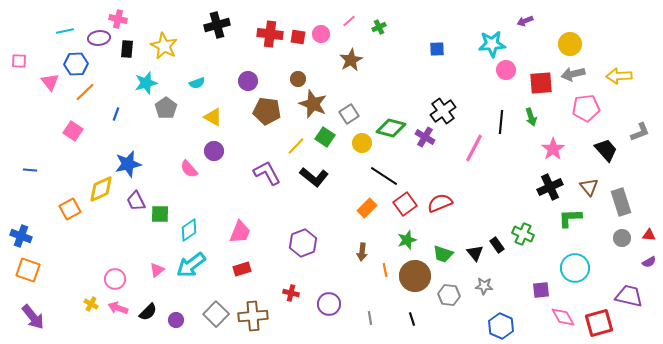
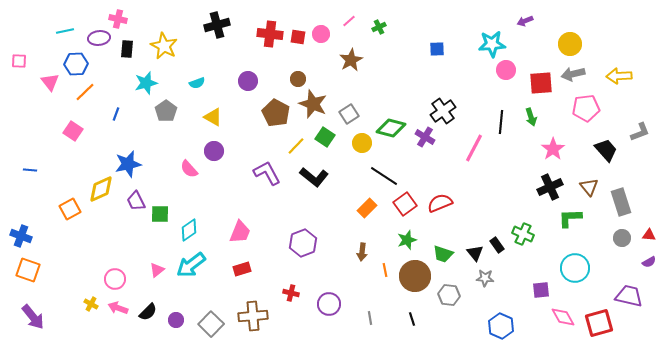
gray pentagon at (166, 108): moved 3 px down
brown pentagon at (267, 111): moved 9 px right, 2 px down; rotated 20 degrees clockwise
gray star at (484, 286): moved 1 px right, 8 px up
gray square at (216, 314): moved 5 px left, 10 px down
